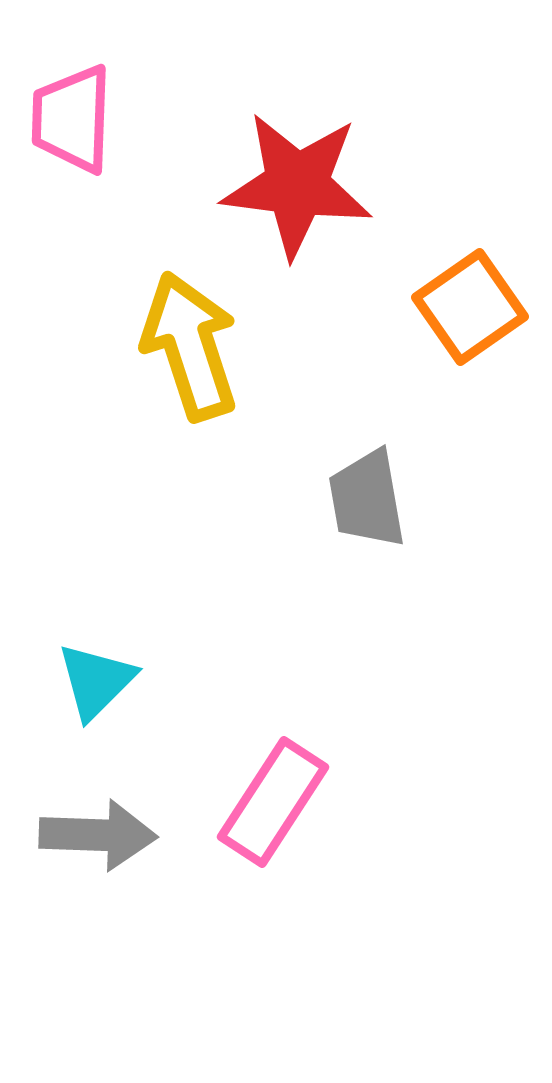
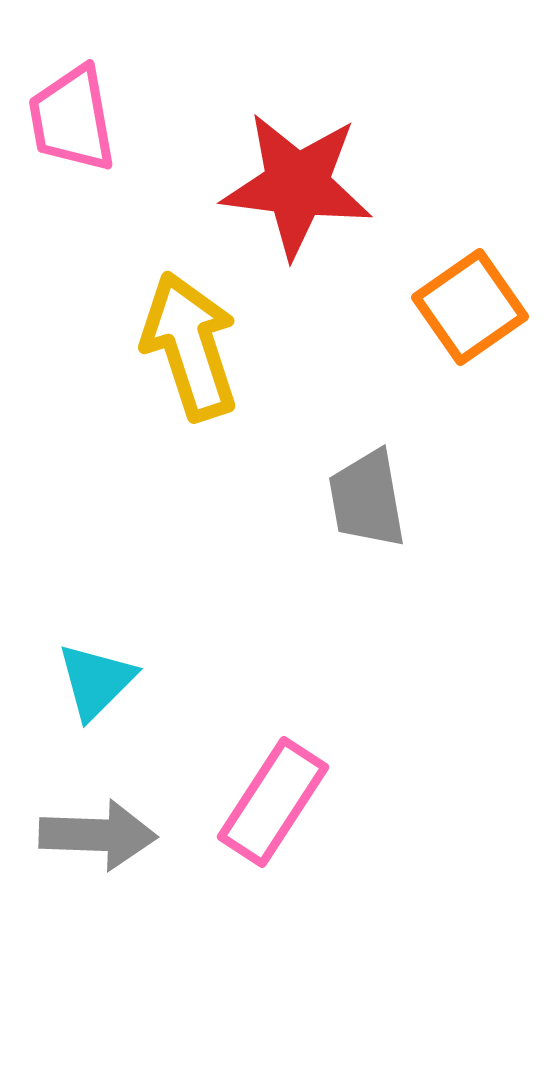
pink trapezoid: rotated 12 degrees counterclockwise
